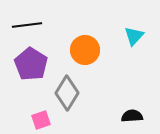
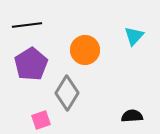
purple pentagon: rotated 8 degrees clockwise
